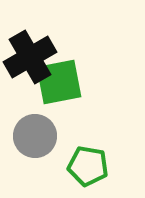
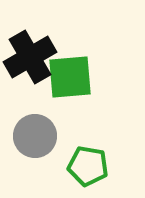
green square: moved 11 px right, 5 px up; rotated 6 degrees clockwise
